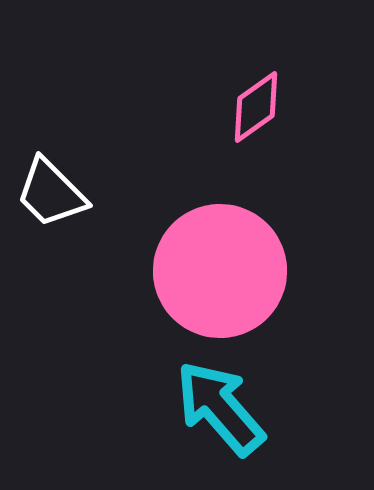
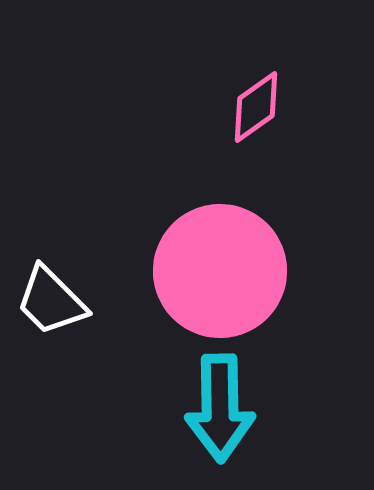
white trapezoid: moved 108 px down
cyan arrow: rotated 140 degrees counterclockwise
